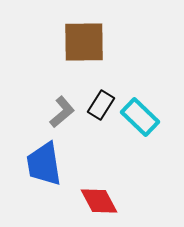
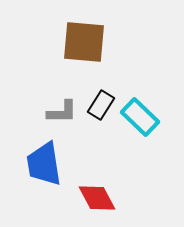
brown square: rotated 6 degrees clockwise
gray L-shape: rotated 40 degrees clockwise
red diamond: moved 2 px left, 3 px up
